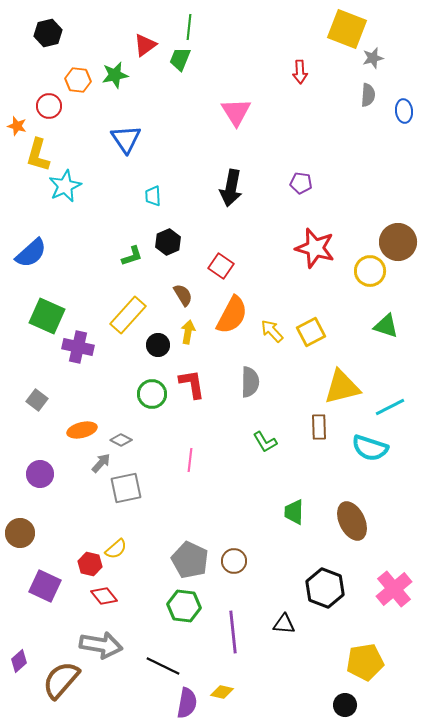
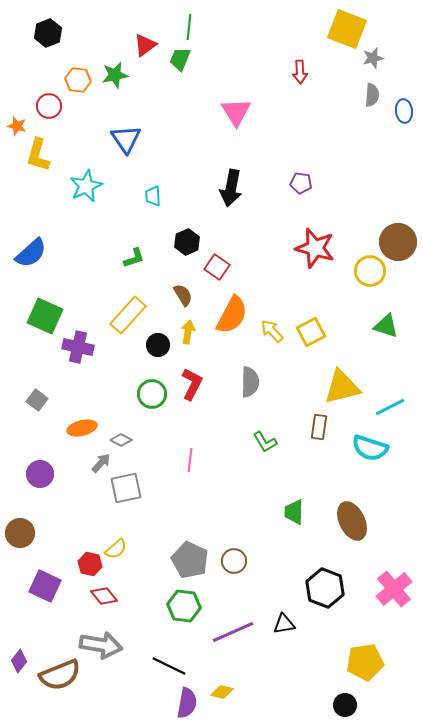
black hexagon at (48, 33): rotated 8 degrees counterclockwise
gray semicircle at (368, 95): moved 4 px right
cyan star at (65, 186): moved 21 px right
black hexagon at (168, 242): moved 19 px right
green L-shape at (132, 256): moved 2 px right, 2 px down
red square at (221, 266): moved 4 px left, 1 px down
green square at (47, 316): moved 2 px left
red L-shape at (192, 384): rotated 36 degrees clockwise
brown rectangle at (319, 427): rotated 10 degrees clockwise
orange ellipse at (82, 430): moved 2 px up
black triangle at (284, 624): rotated 15 degrees counterclockwise
purple line at (233, 632): rotated 72 degrees clockwise
purple diamond at (19, 661): rotated 10 degrees counterclockwise
black line at (163, 666): moved 6 px right
brown semicircle at (61, 680): moved 1 px left, 5 px up; rotated 153 degrees counterclockwise
